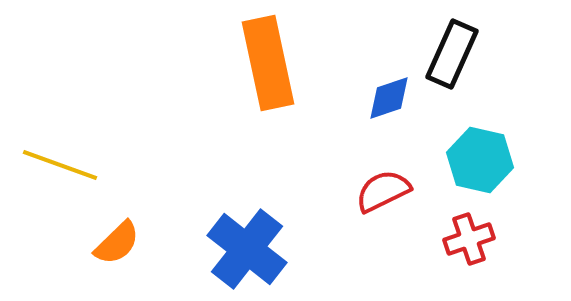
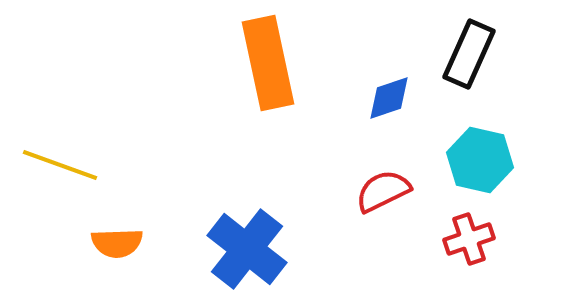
black rectangle: moved 17 px right
orange semicircle: rotated 42 degrees clockwise
